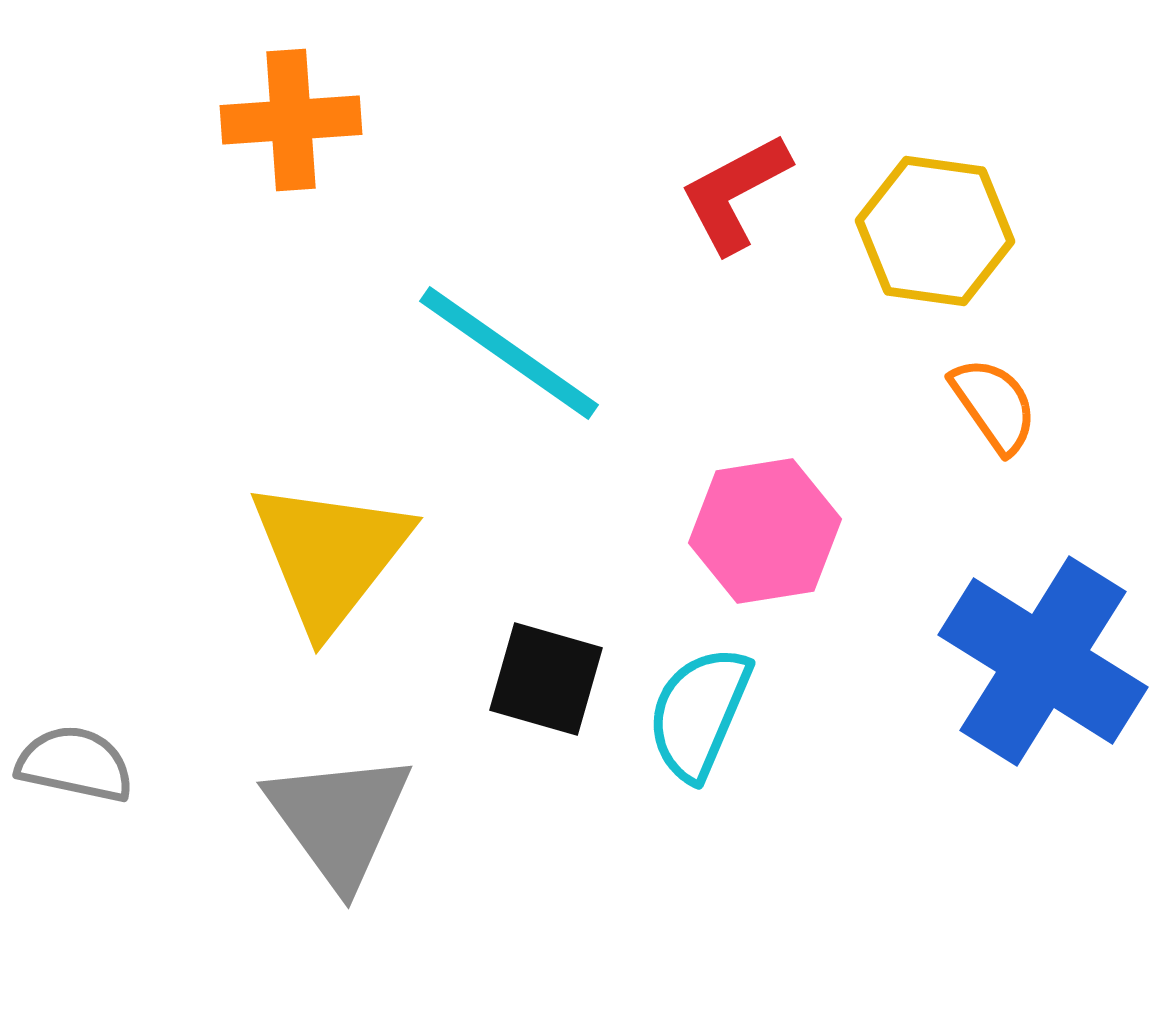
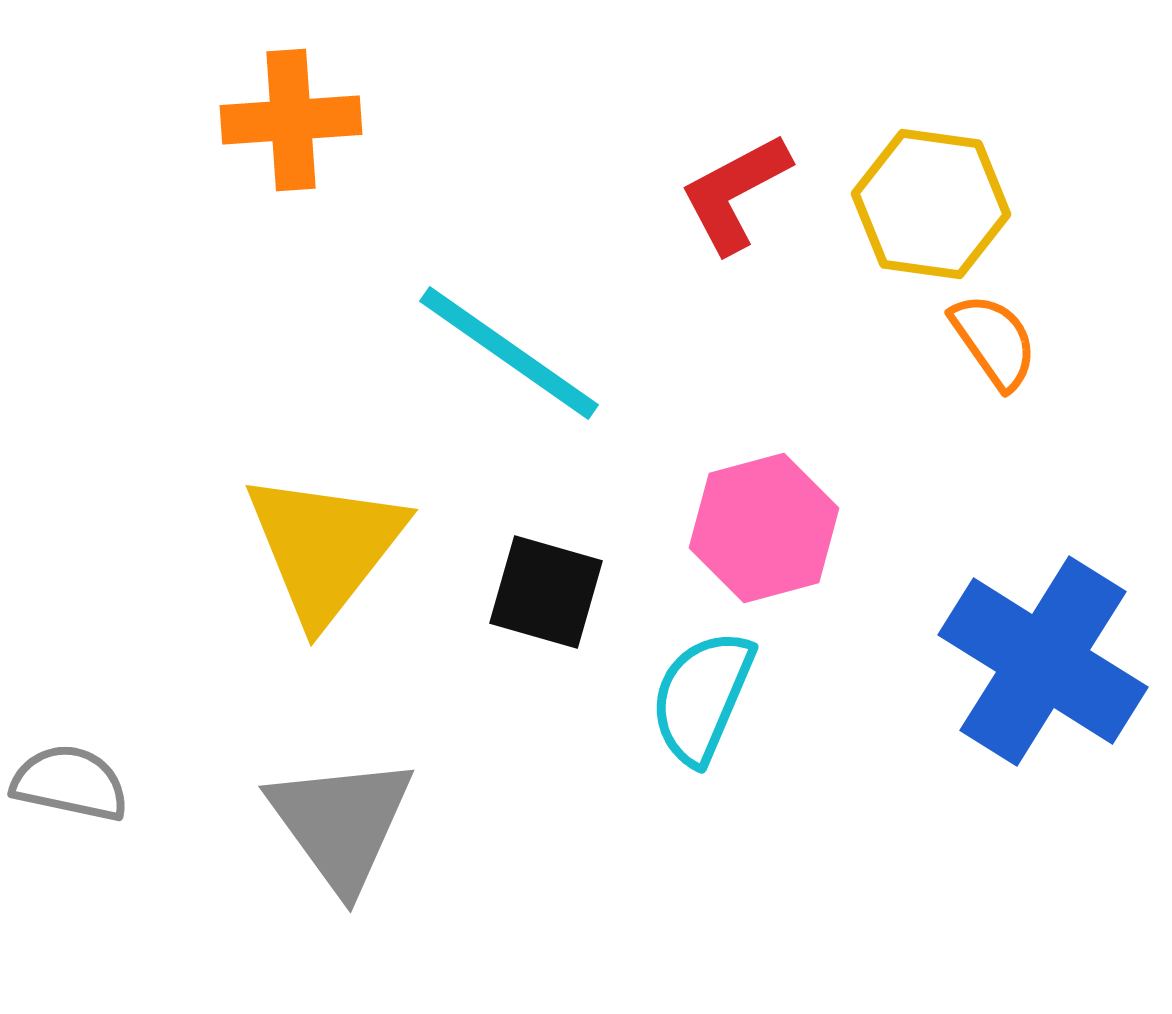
yellow hexagon: moved 4 px left, 27 px up
orange semicircle: moved 64 px up
pink hexagon: moved 1 px left, 3 px up; rotated 6 degrees counterclockwise
yellow triangle: moved 5 px left, 8 px up
black square: moved 87 px up
cyan semicircle: moved 3 px right, 16 px up
gray semicircle: moved 5 px left, 19 px down
gray triangle: moved 2 px right, 4 px down
